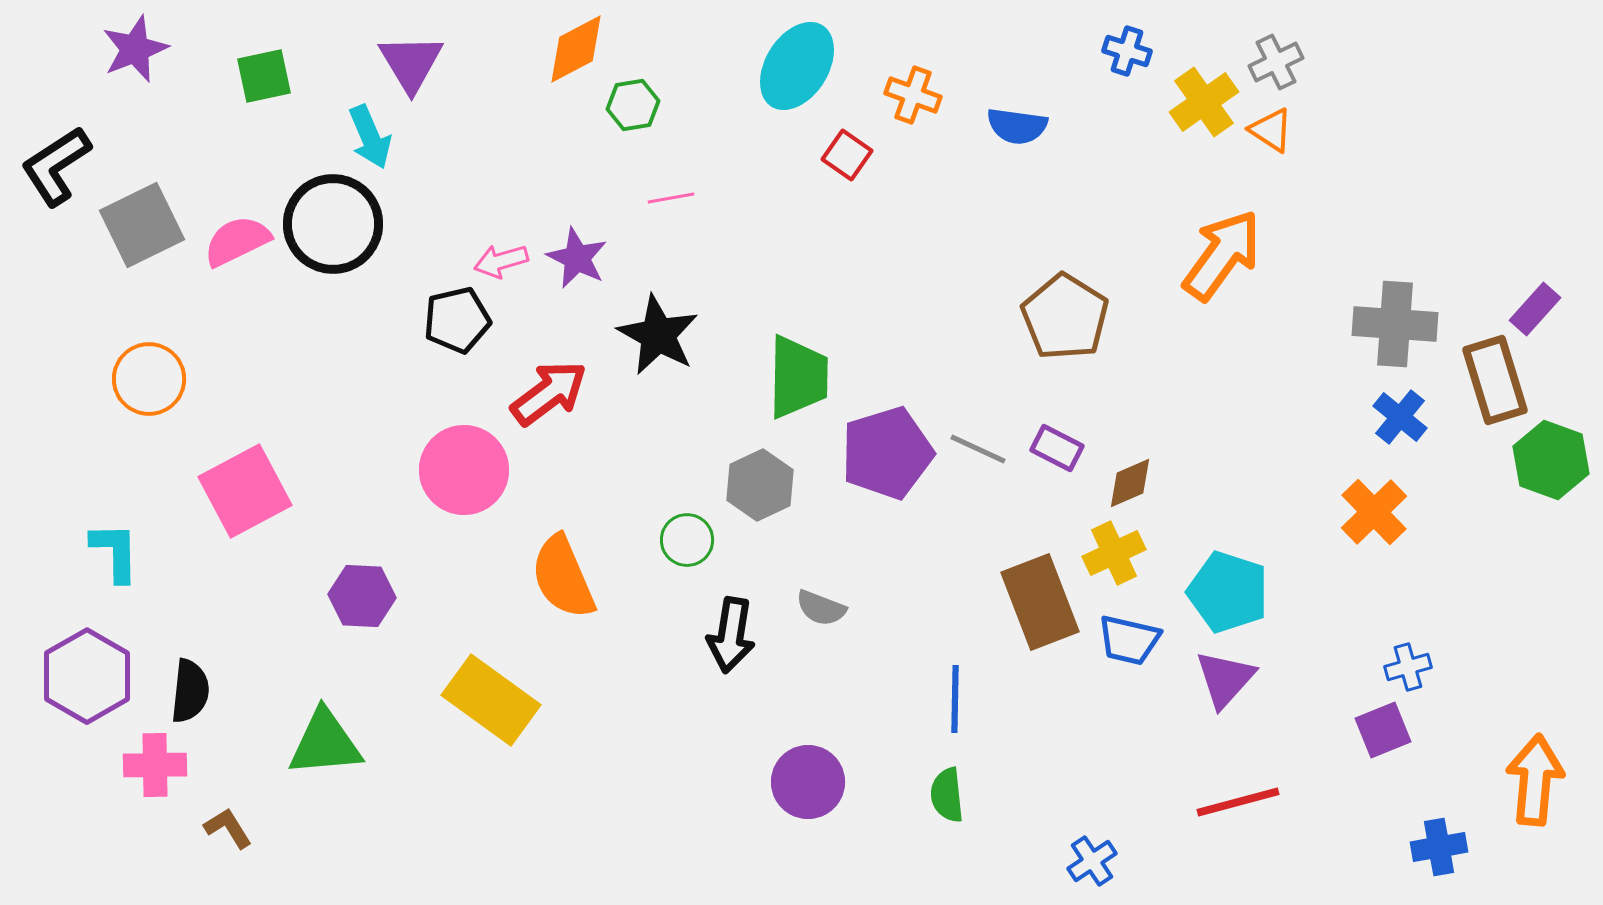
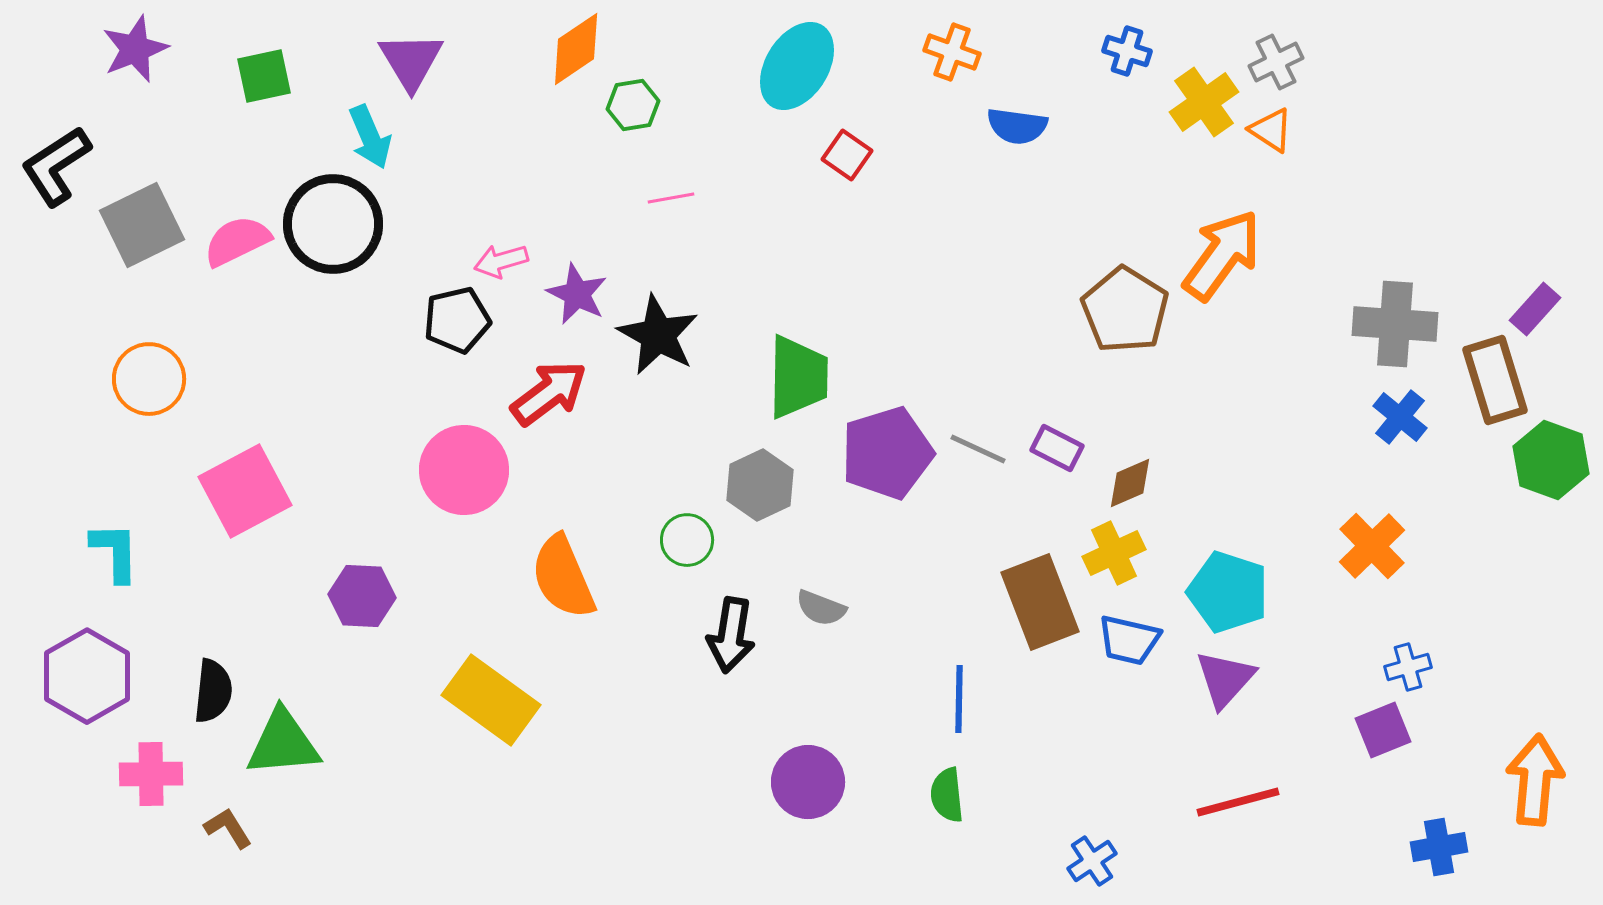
orange diamond at (576, 49): rotated 6 degrees counterclockwise
purple triangle at (411, 63): moved 2 px up
orange cross at (913, 95): moved 39 px right, 43 px up
purple star at (577, 258): moved 36 px down
brown pentagon at (1065, 317): moved 60 px right, 7 px up
orange cross at (1374, 512): moved 2 px left, 34 px down
black semicircle at (190, 691): moved 23 px right
blue line at (955, 699): moved 4 px right
green triangle at (325, 743): moved 42 px left
pink cross at (155, 765): moved 4 px left, 9 px down
